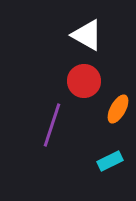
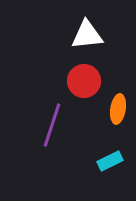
white triangle: rotated 36 degrees counterclockwise
orange ellipse: rotated 20 degrees counterclockwise
